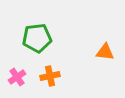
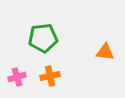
green pentagon: moved 6 px right
pink cross: rotated 18 degrees clockwise
